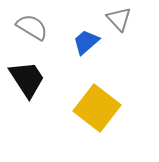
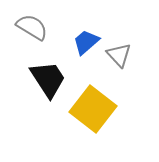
gray triangle: moved 36 px down
black trapezoid: moved 21 px right
yellow square: moved 4 px left, 1 px down
